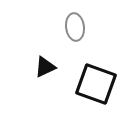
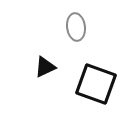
gray ellipse: moved 1 px right
